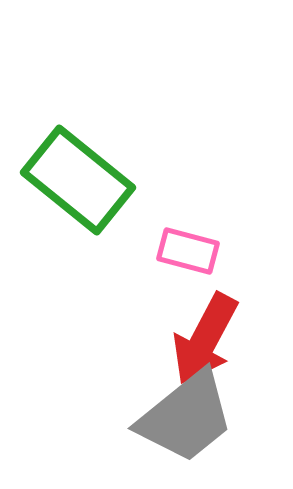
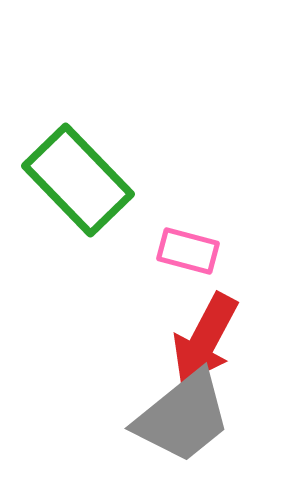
green rectangle: rotated 7 degrees clockwise
gray trapezoid: moved 3 px left
